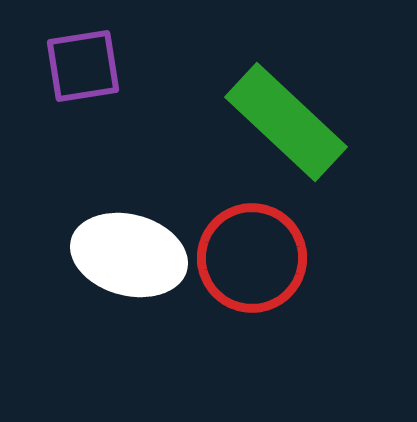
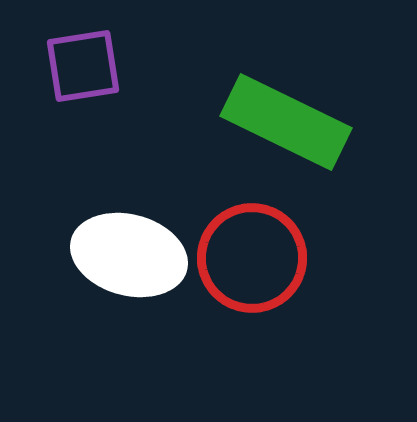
green rectangle: rotated 17 degrees counterclockwise
